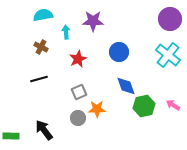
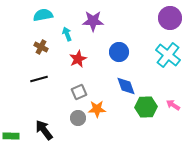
purple circle: moved 1 px up
cyan arrow: moved 1 px right, 2 px down; rotated 16 degrees counterclockwise
green hexagon: moved 2 px right, 1 px down; rotated 10 degrees clockwise
